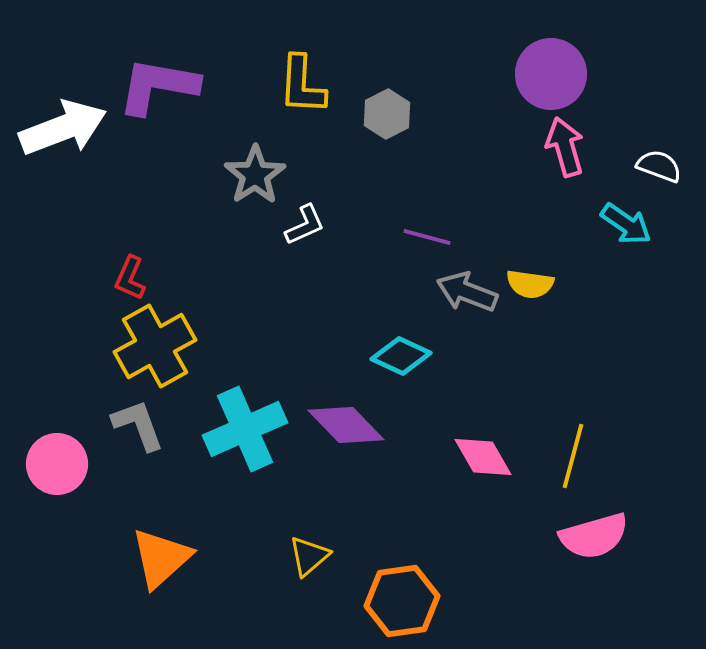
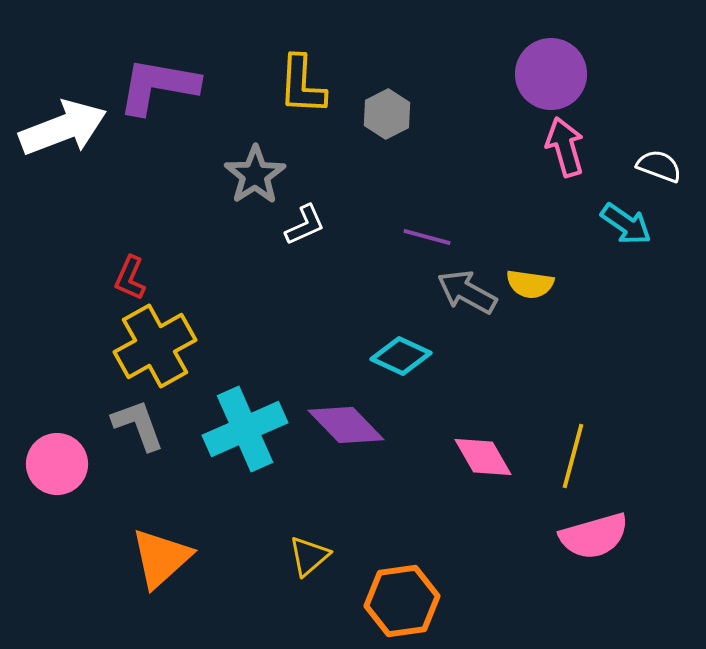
gray arrow: rotated 8 degrees clockwise
